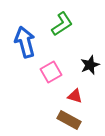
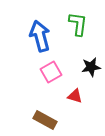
green L-shape: moved 16 px right; rotated 50 degrees counterclockwise
blue arrow: moved 15 px right, 6 px up
black star: moved 1 px right, 2 px down; rotated 12 degrees clockwise
brown rectangle: moved 24 px left
